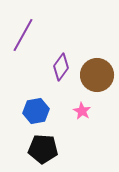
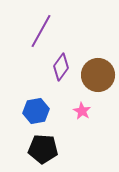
purple line: moved 18 px right, 4 px up
brown circle: moved 1 px right
